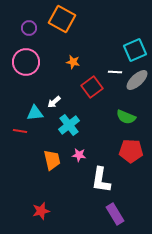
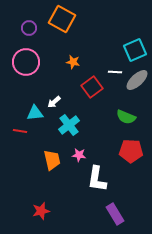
white L-shape: moved 4 px left, 1 px up
